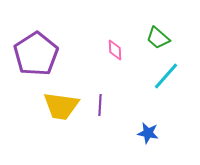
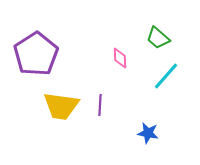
pink diamond: moved 5 px right, 8 px down
